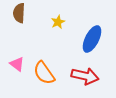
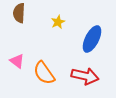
pink triangle: moved 3 px up
